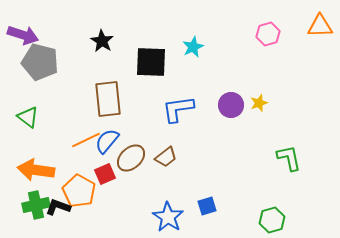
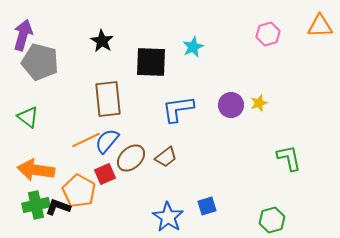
purple arrow: rotated 92 degrees counterclockwise
